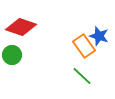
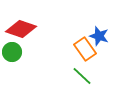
red diamond: moved 2 px down
orange rectangle: moved 1 px right, 3 px down
green circle: moved 3 px up
